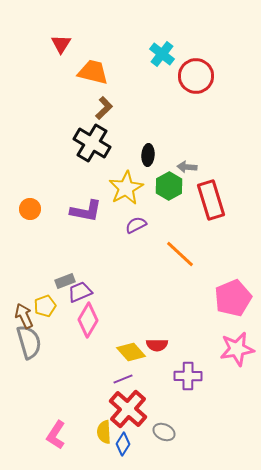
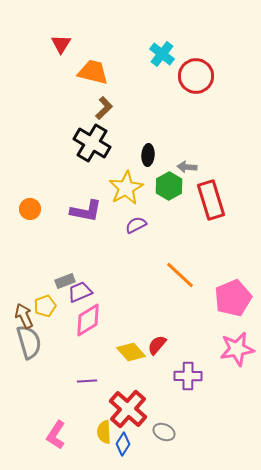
orange line: moved 21 px down
pink diamond: rotated 28 degrees clockwise
red semicircle: rotated 130 degrees clockwise
purple line: moved 36 px left, 2 px down; rotated 18 degrees clockwise
